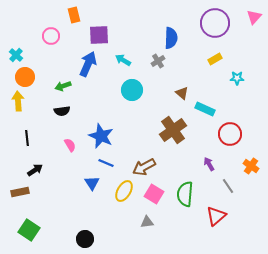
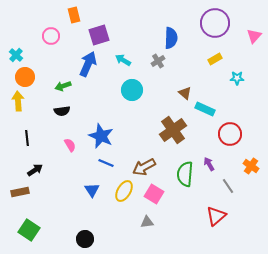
pink triangle: moved 19 px down
purple square: rotated 15 degrees counterclockwise
brown triangle: moved 3 px right
blue triangle: moved 7 px down
green semicircle: moved 20 px up
